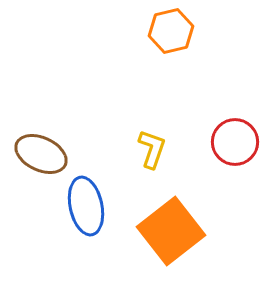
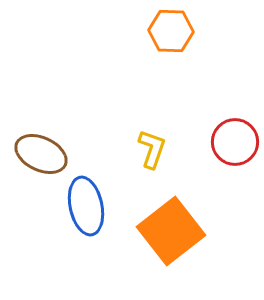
orange hexagon: rotated 15 degrees clockwise
